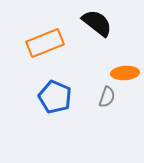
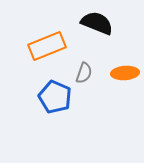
black semicircle: rotated 16 degrees counterclockwise
orange rectangle: moved 2 px right, 3 px down
gray semicircle: moved 23 px left, 24 px up
